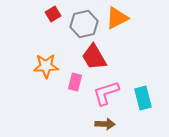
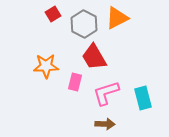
gray hexagon: rotated 20 degrees counterclockwise
